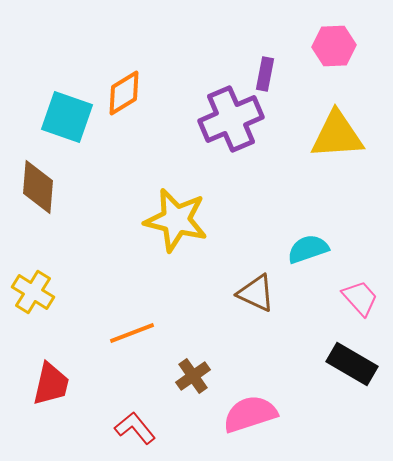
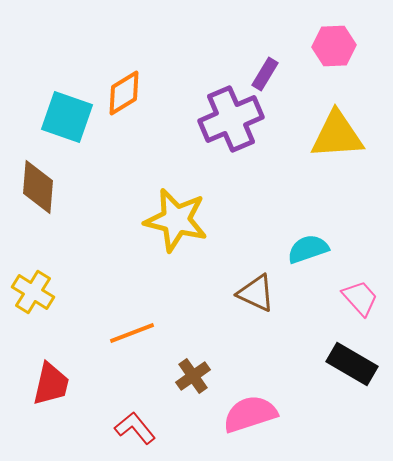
purple rectangle: rotated 20 degrees clockwise
